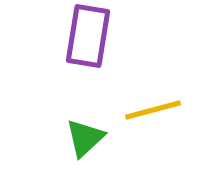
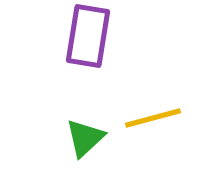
yellow line: moved 8 px down
